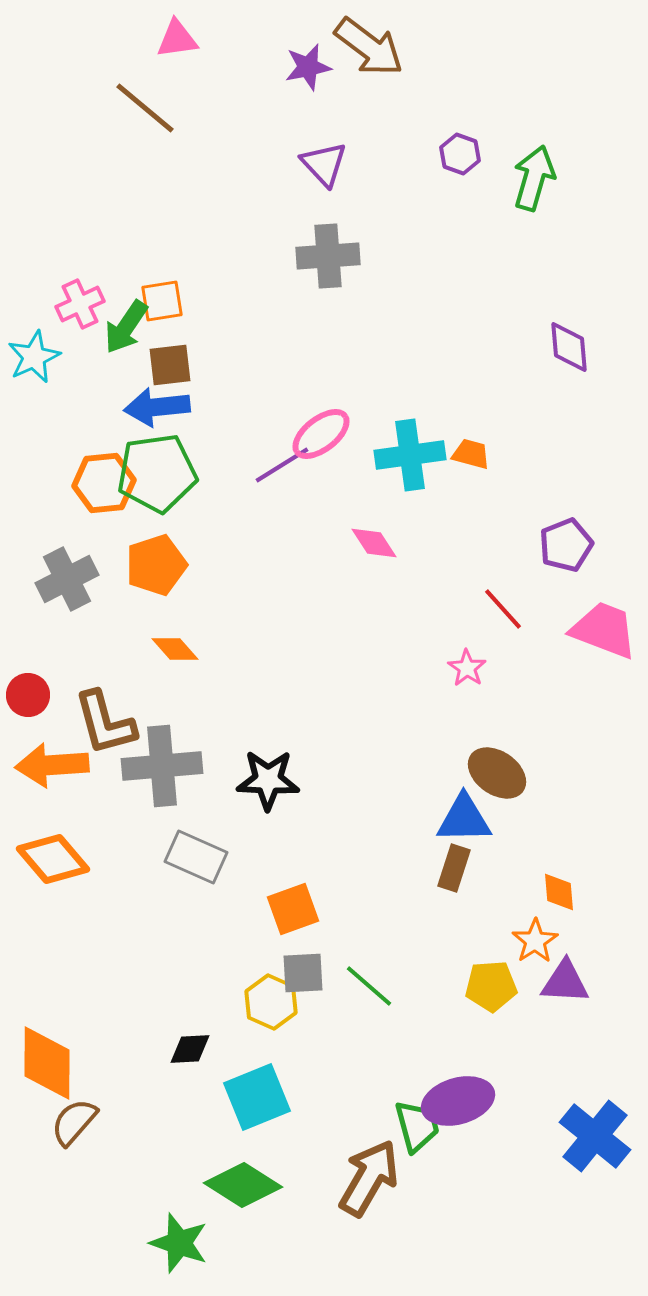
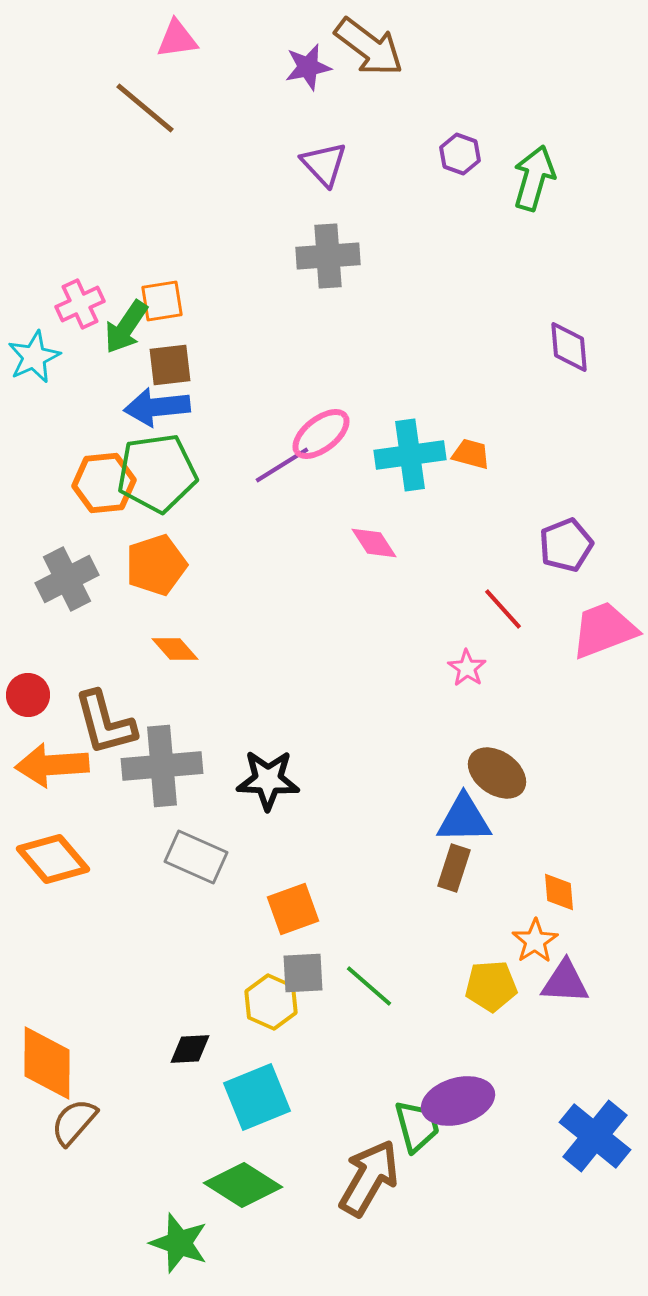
pink trapezoid at (604, 630): rotated 42 degrees counterclockwise
